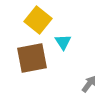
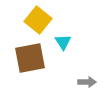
brown square: moved 2 px left
gray arrow: moved 2 px left, 2 px up; rotated 54 degrees clockwise
